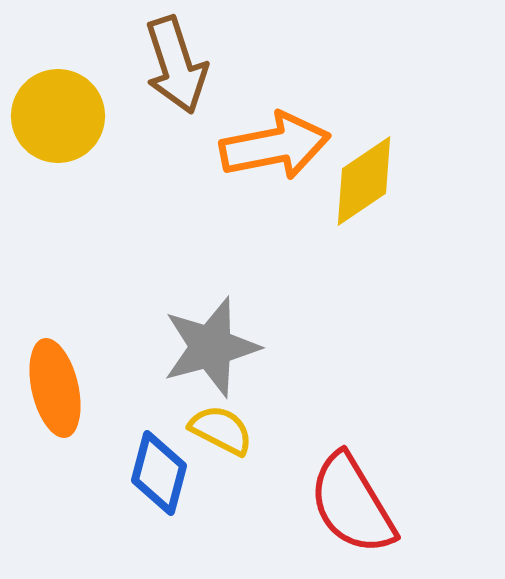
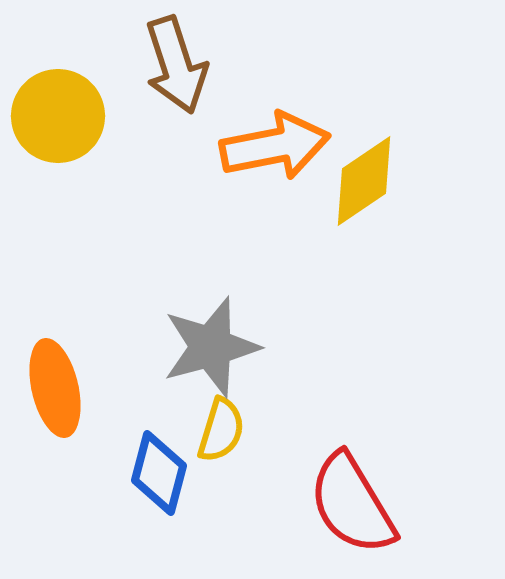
yellow semicircle: rotated 80 degrees clockwise
